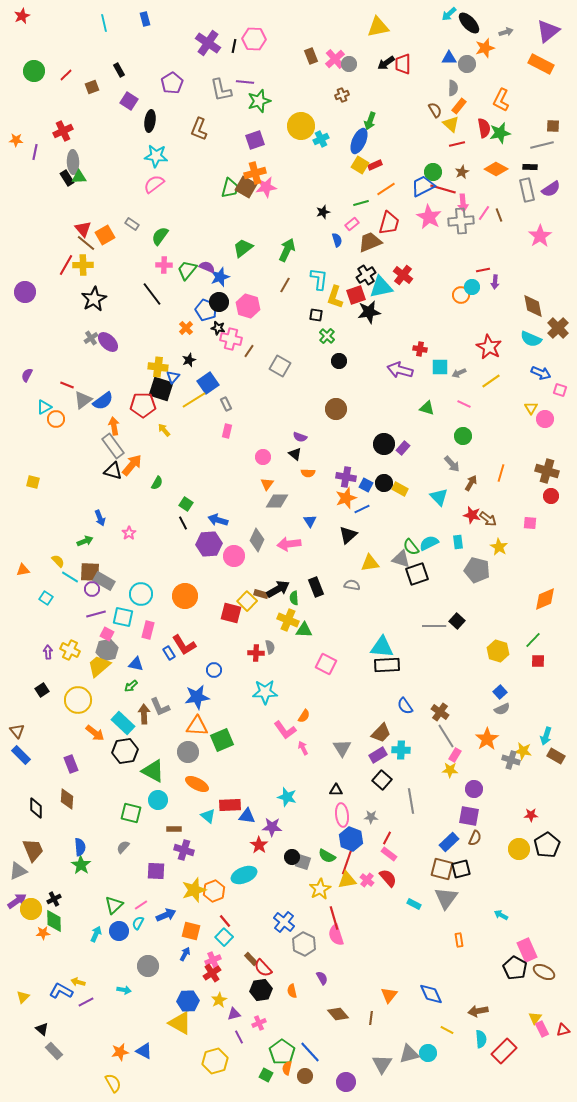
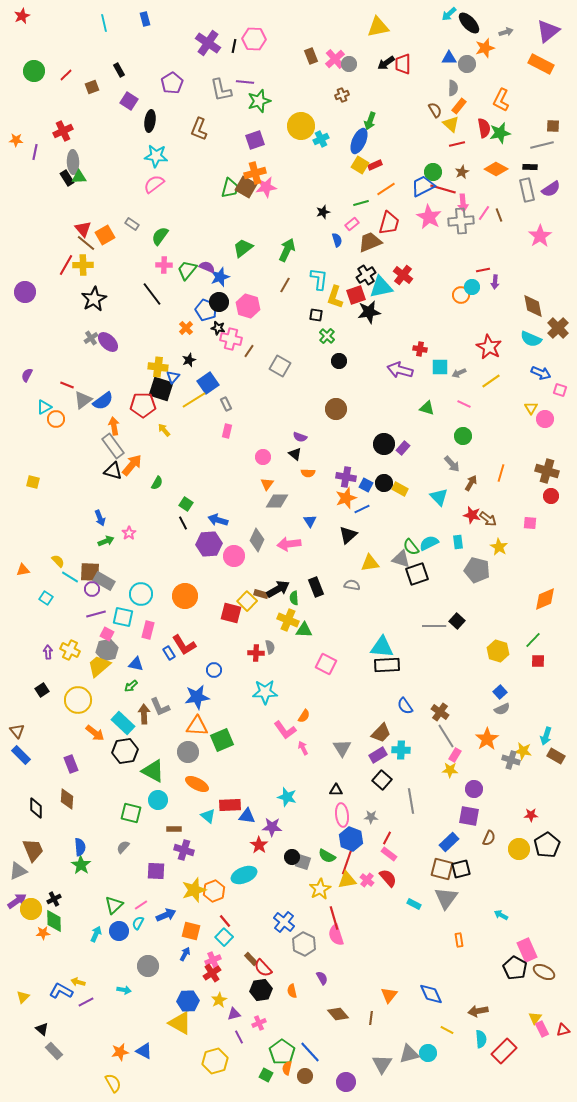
green arrow at (85, 541): moved 21 px right
brown semicircle at (475, 838): moved 14 px right
